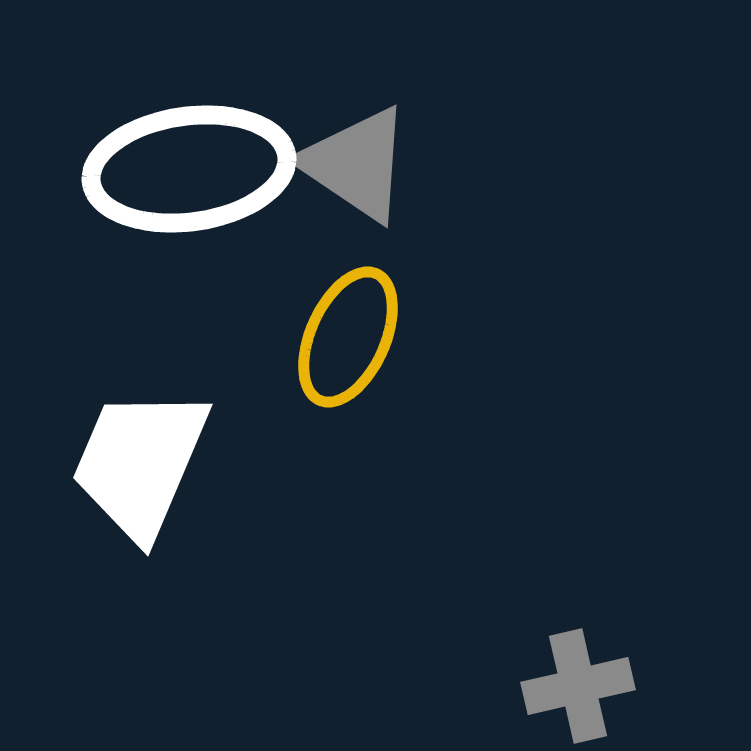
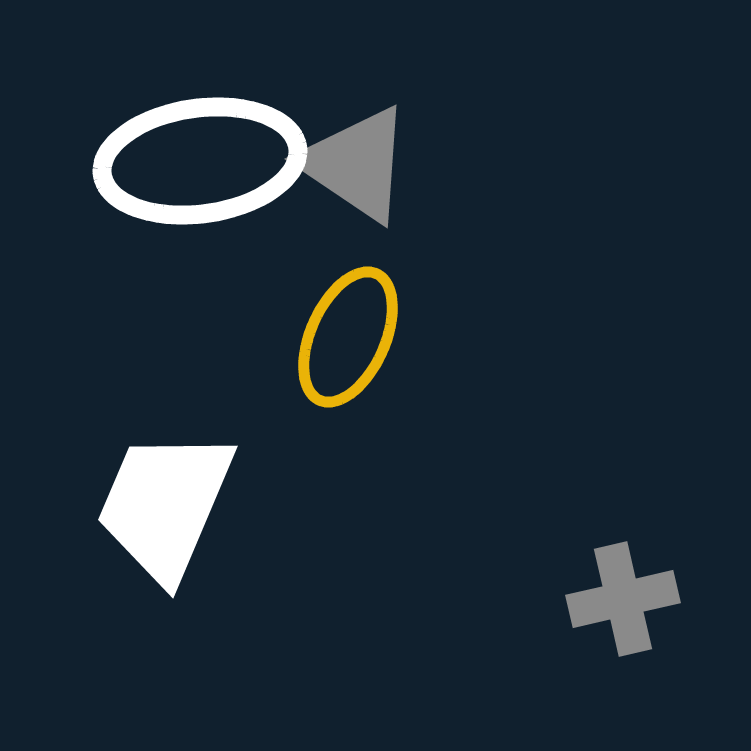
white ellipse: moved 11 px right, 8 px up
white trapezoid: moved 25 px right, 42 px down
gray cross: moved 45 px right, 87 px up
